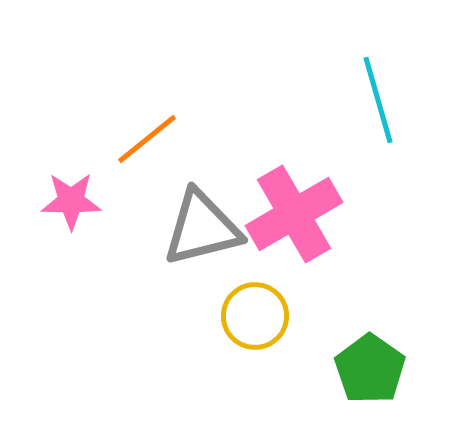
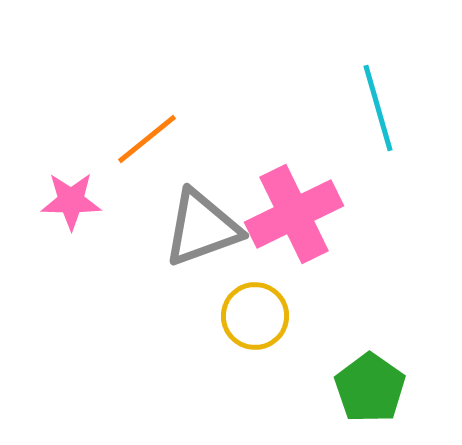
cyan line: moved 8 px down
pink cross: rotated 4 degrees clockwise
gray triangle: rotated 6 degrees counterclockwise
green pentagon: moved 19 px down
